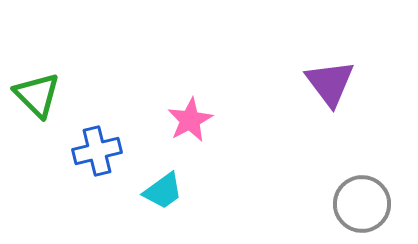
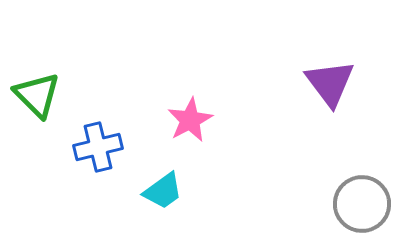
blue cross: moved 1 px right, 4 px up
